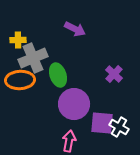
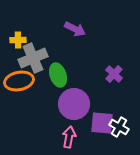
orange ellipse: moved 1 px left, 1 px down; rotated 8 degrees counterclockwise
pink arrow: moved 4 px up
